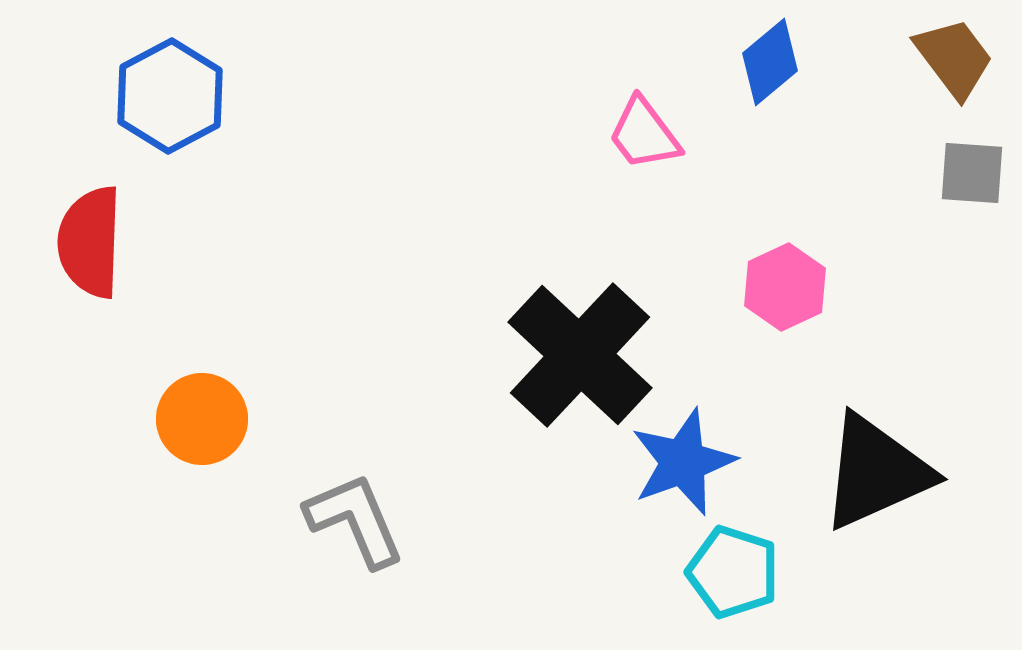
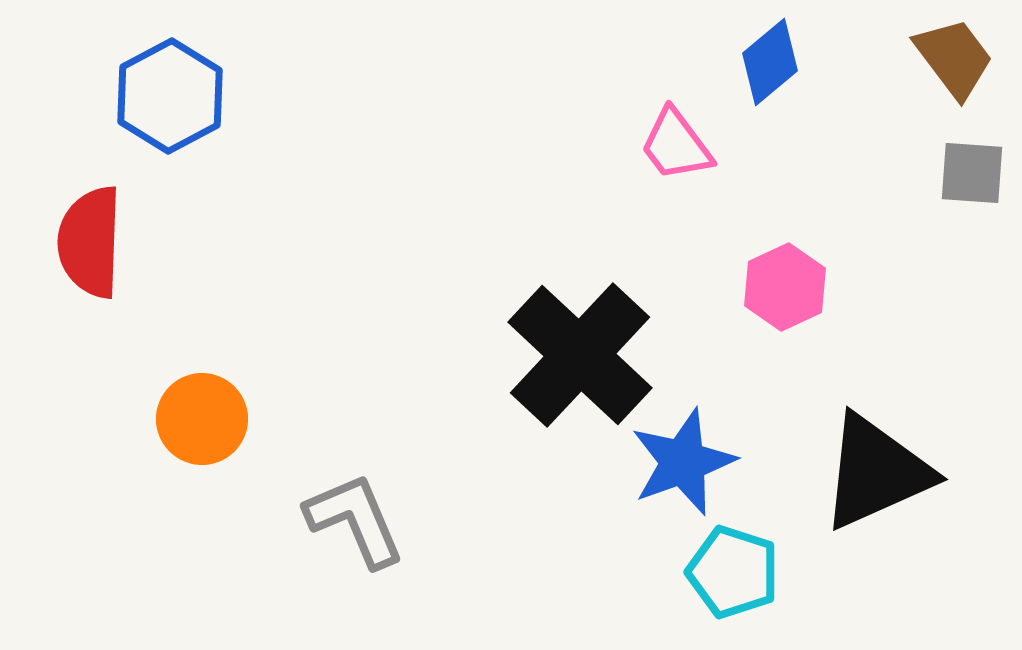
pink trapezoid: moved 32 px right, 11 px down
